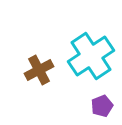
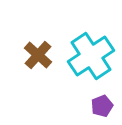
brown cross: moved 1 px left, 15 px up; rotated 20 degrees counterclockwise
